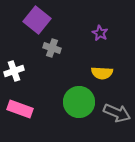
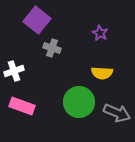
pink rectangle: moved 2 px right, 3 px up
